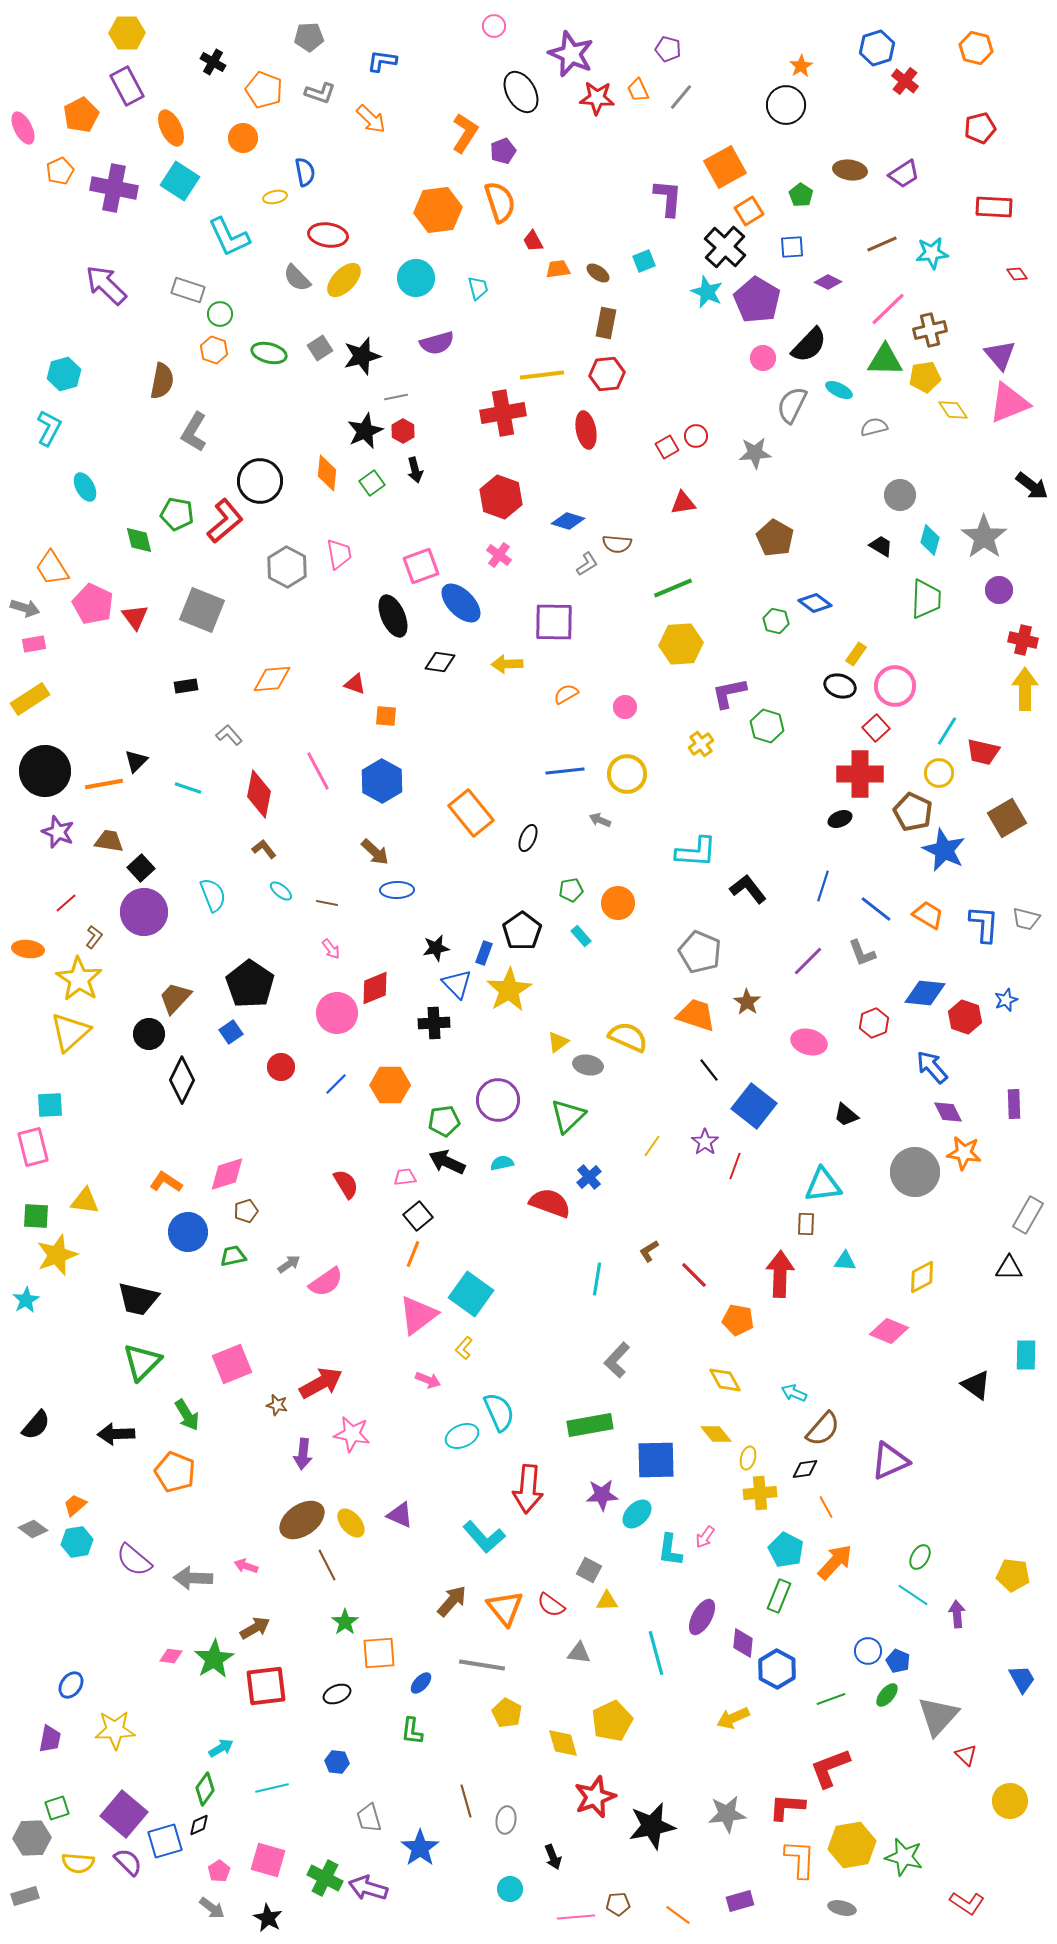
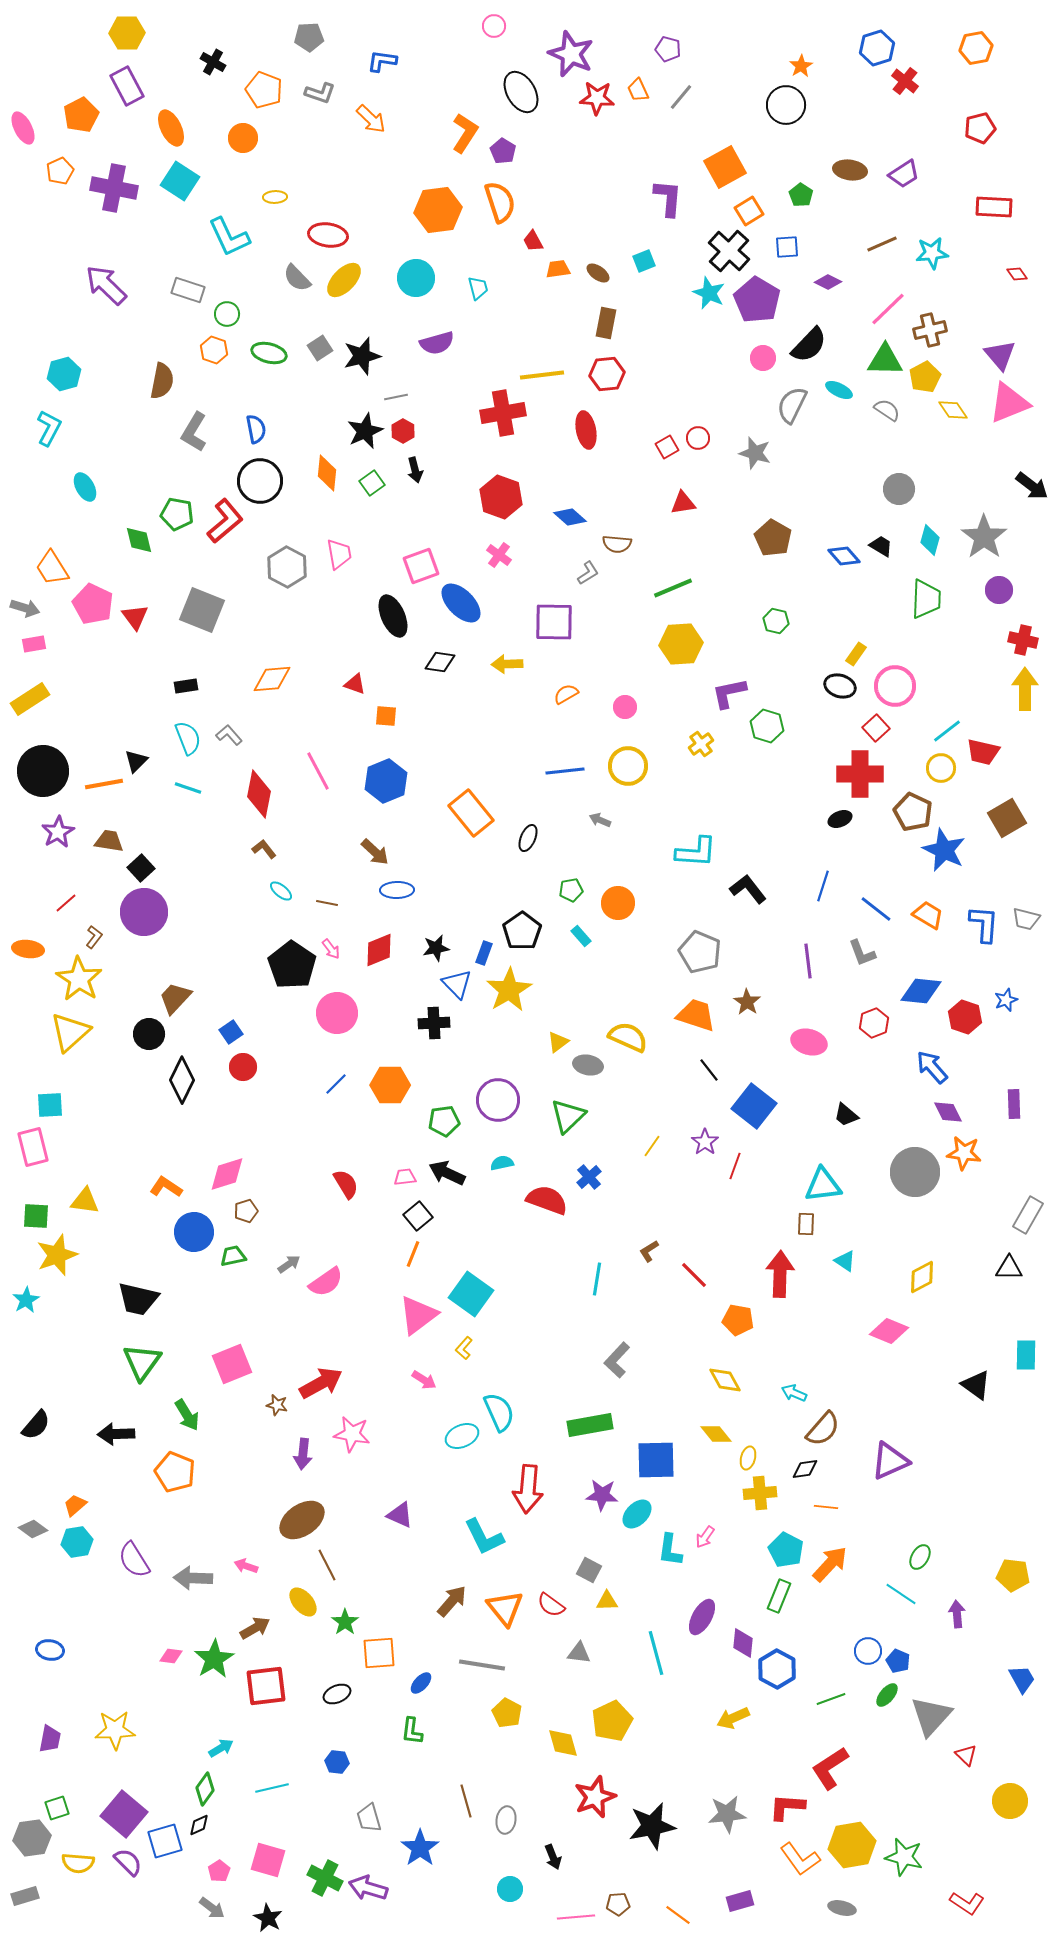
orange hexagon at (976, 48): rotated 24 degrees counterclockwise
purple pentagon at (503, 151): rotated 20 degrees counterclockwise
blue semicircle at (305, 172): moved 49 px left, 257 px down
yellow ellipse at (275, 197): rotated 10 degrees clockwise
black cross at (725, 247): moved 4 px right, 4 px down
blue square at (792, 247): moved 5 px left
cyan star at (707, 292): moved 2 px right, 1 px down
green circle at (220, 314): moved 7 px right
yellow pentagon at (925, 377): rotated 20 degrees counterclockwise
gray semicircle at (874, 427): moved 13 px right, 17 px up; rotated 48 degrees clockwise
red circle at (696, 436): moved 2 px right, 2 px down
gray star at (755, 453): rotated 20 degrees clockwise
gray circle at (900, 495): moved 1 px left, 6 px up
blue diamond at (568, 521): moved 2 px right, 4 px up; rotated 24 degrees clockwise
brown pentagon at (775, 538): moved 2 px left
gray L-shape at (587, 564): moved 1 px right, 9 px down
blue diamond at (815, 603): moved 29 px right, 47 px up; rotated 12 degrees clockwise
cyan line at (947, 731): rotated 20 degrees clockwise
black circle at (45, 771): moved 2 px left
yellow circle at (939, 773): moved 2 px right, 5 px up
yellow circle at (627, 774): moved 1 px right, 8 px up
blue hexagon at (382, 781): moved 4 px right; rotated 9 degrees clockwise
purple star at (58, 832): rotated 20 degrees clockwise
cyan semicircle at (213, 895): moved 25 px left, 157 px up
purple line at (808, 961): rotated 52 degrees counterclockwise
black pentagon at (250, 984): moved 42 px right, 19 px up
red diamond at (375, 988): moved 4 px right, 38 px up
blue diamond at (925, 993): moved 4 px left, 2 px up
red circle at (281, 1067): moved 38 px left
black arrow at (447, 1162): moved 11 px down
orange L-shape at (166, 1182): moved 5 px down
red semicircle at (550, 1203): moved 3 px left, 3 px up
blue circle at (188, 1232): moved 6 px right
cyan triangle at (845, 1261): rotated 30 degrees clockwise
green triangle at (142, 1362): rotated 9 degrees counterclockwise
pink arrow at (428, 1380): moved 4 px left; rotated 10 degrees clockwise
purple star at (602, 1495): rotated 8 degrees clockwise
orange line at (826, 1507): rotated 55 degrees counterclockwise
yellow ellipse at (351, 1523): moved 48 px left, 79 px down
cyan L-shape at (484, 1537): rotated 15 degrees clockwise
purple semicircle at (134, 1560): rotated 18 degrees clockwise
orange arrow at (835, 1562): moved 5 px left, 2 px down
cyan line at (913, 1595): moved 12 px left, 1 px up
blue ellipse at (71, 1685): moved 21 px left, 35 px up; rotated 64 degrees clockwise
gray triangle at (938, 1716): moved 7 px left
red L-shape at (830, 1768): rotated 12 degrees counterclockwise
gray hexagon at (32, 1838): rotated 6 degrees counterclockwise
orange L-shape at (800, 1859): rotated 141 degrees clockwise
